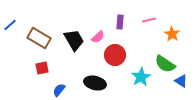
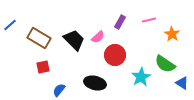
purple rectangle: rotated 24 degrees clockwise
black trapezoid: rotated 15 degrees counterclockwise
red square: moved 1 px right, 1 px up
blue triangle: moved 1 px right, 2 px down
